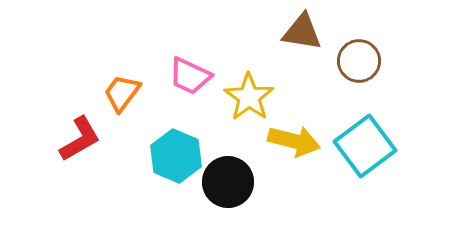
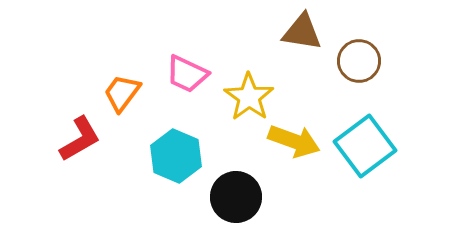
pink trapezoid: moved 3 px left, 2 px up
yellow arrow: rotated 6 degrees clockwise
black circle: moved 8 px right, 15 px down
